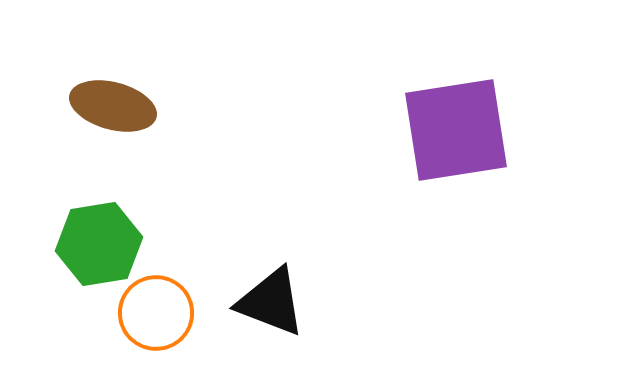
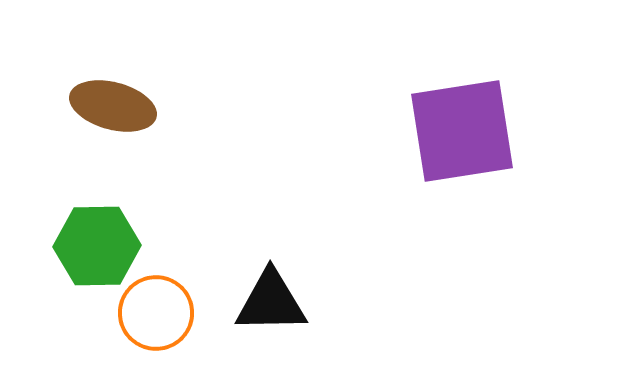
purple square: moved 6 px right, 1 px down
green hexagon: moved 2 px left, 2 px down; rotated 8 degrees clockwise
black triangle: rotated 22 degrees counterclockwise
